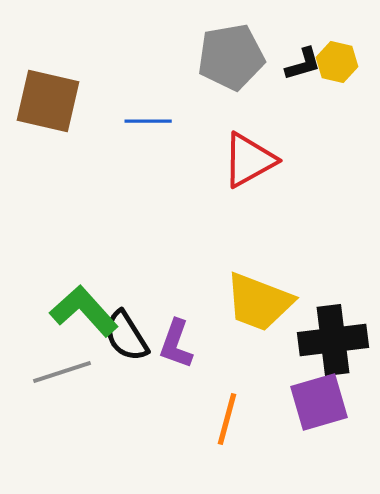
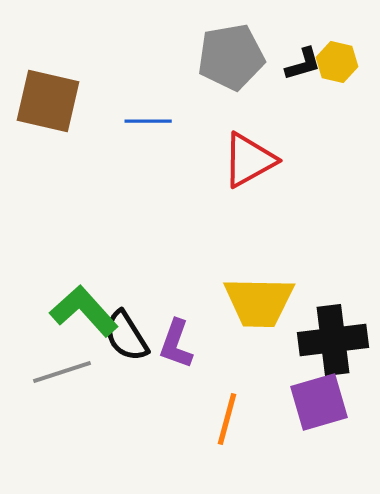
yellow trapezoid: rotated 20 degrees counterclockwise
